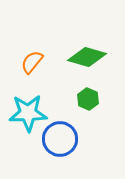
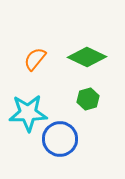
green diamond: rotated 9 degrees clockwise
orange semicircle: moved 3 px right, 3 px up
green hexagon: rotated 20 degrees clockwise
